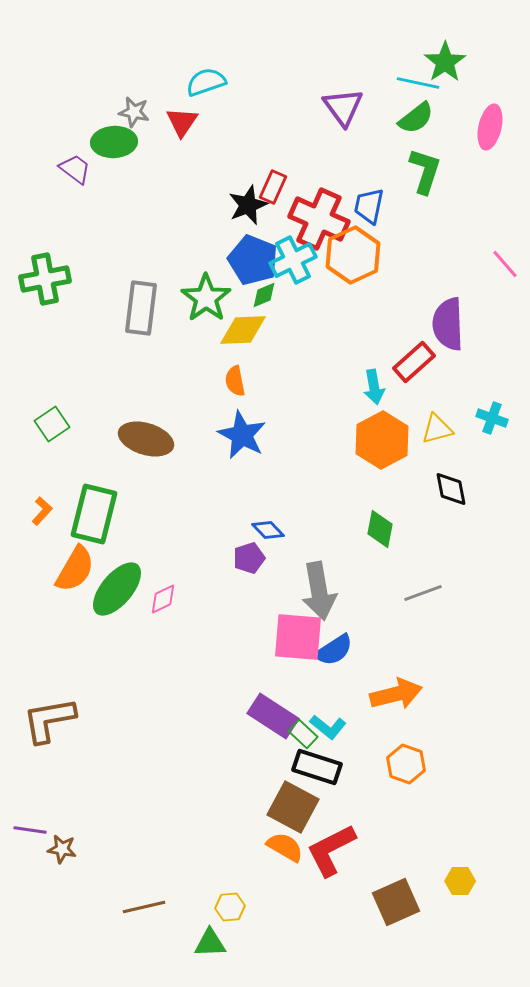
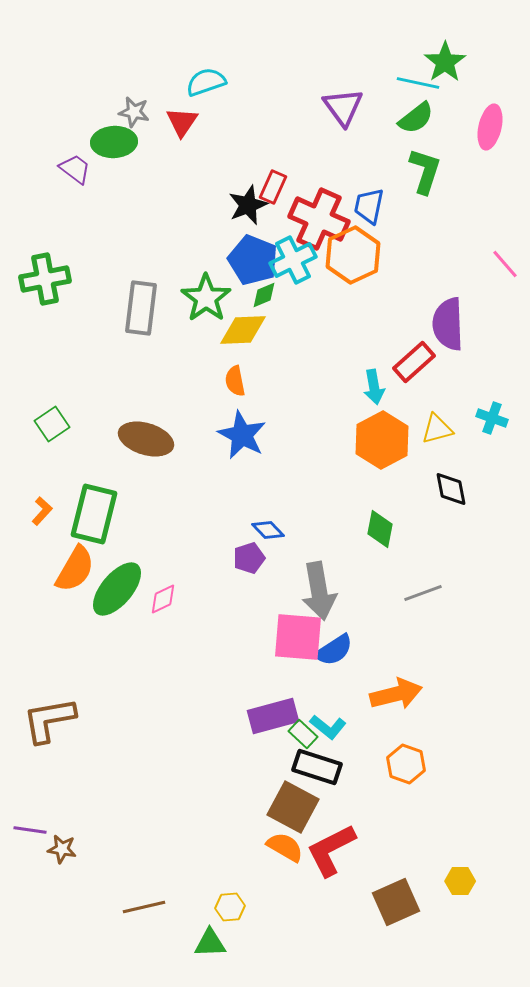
purple rectangle at (273, 716): rotated 48 degrees counterclockwise
